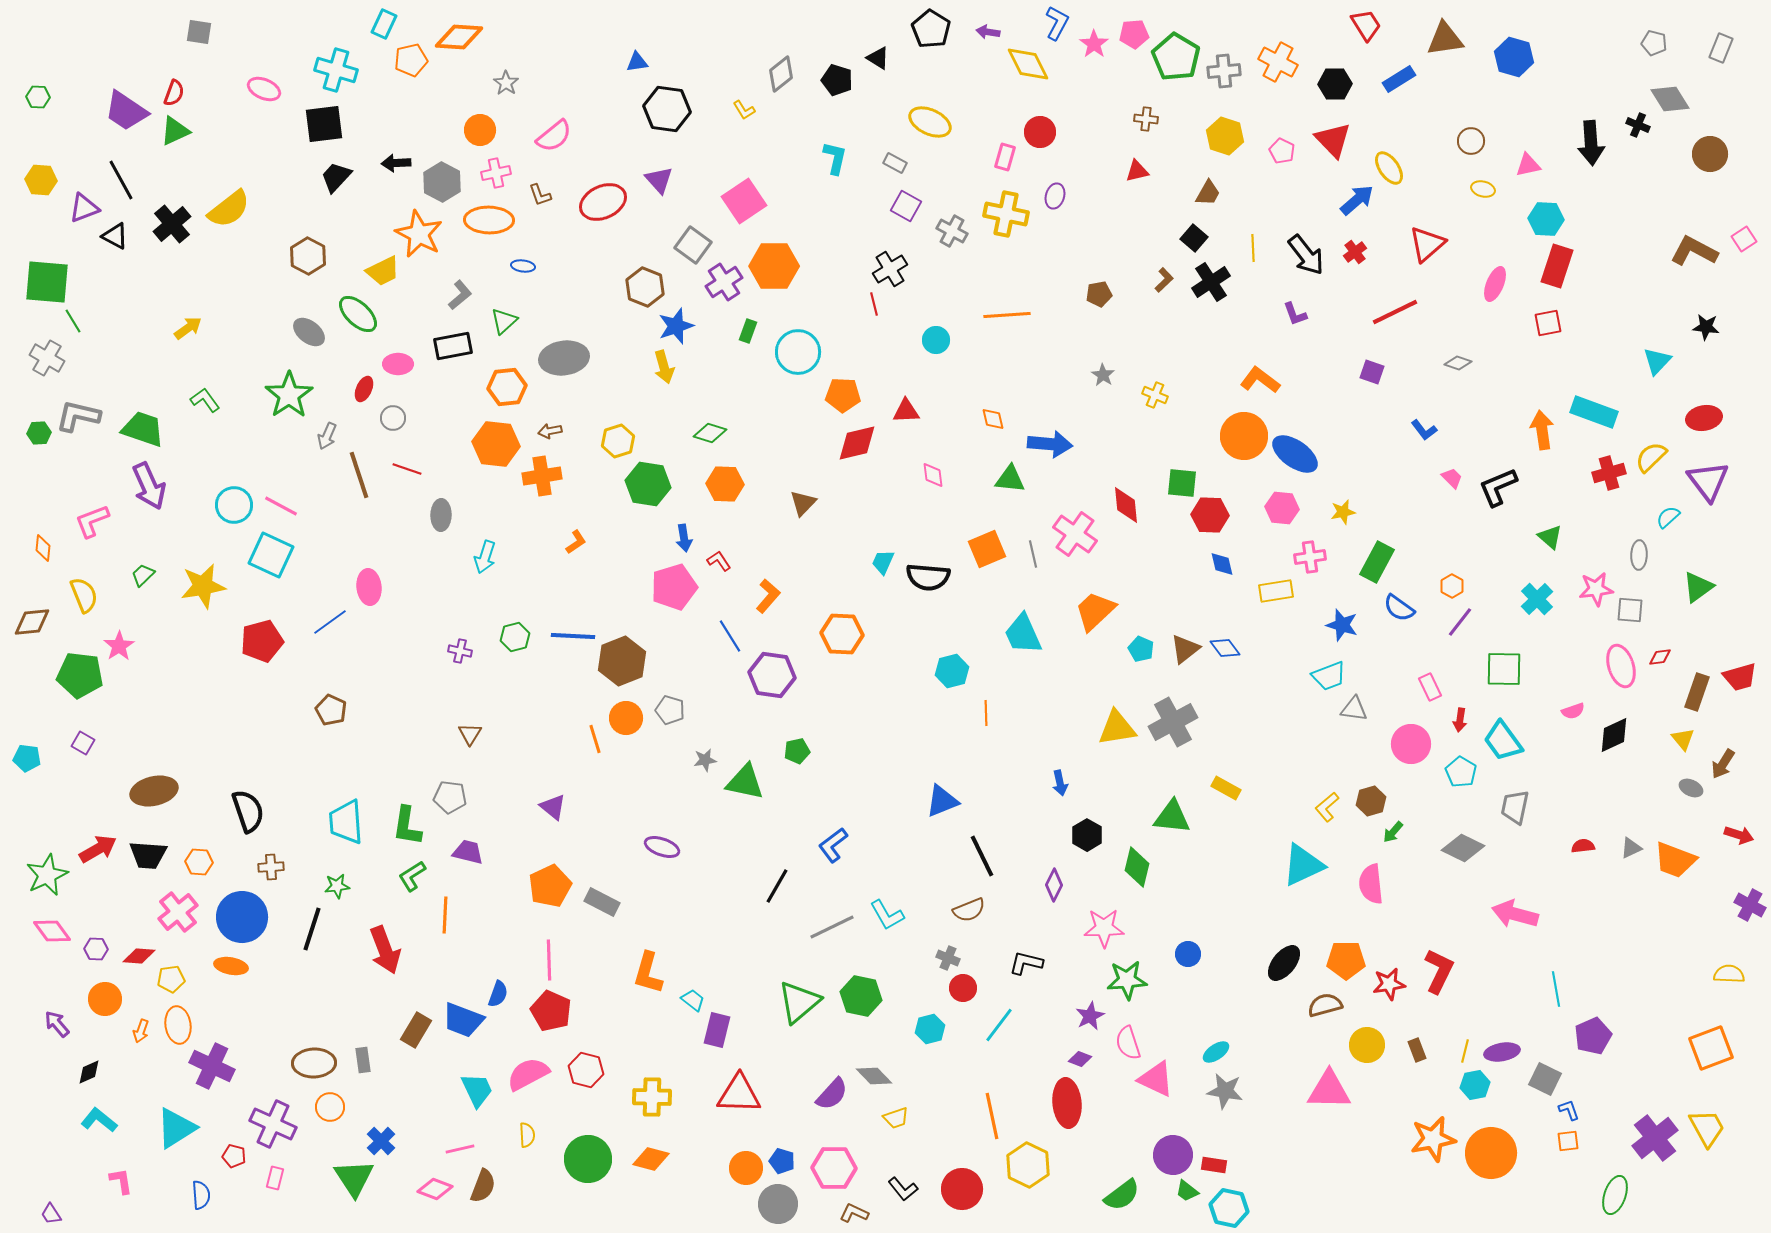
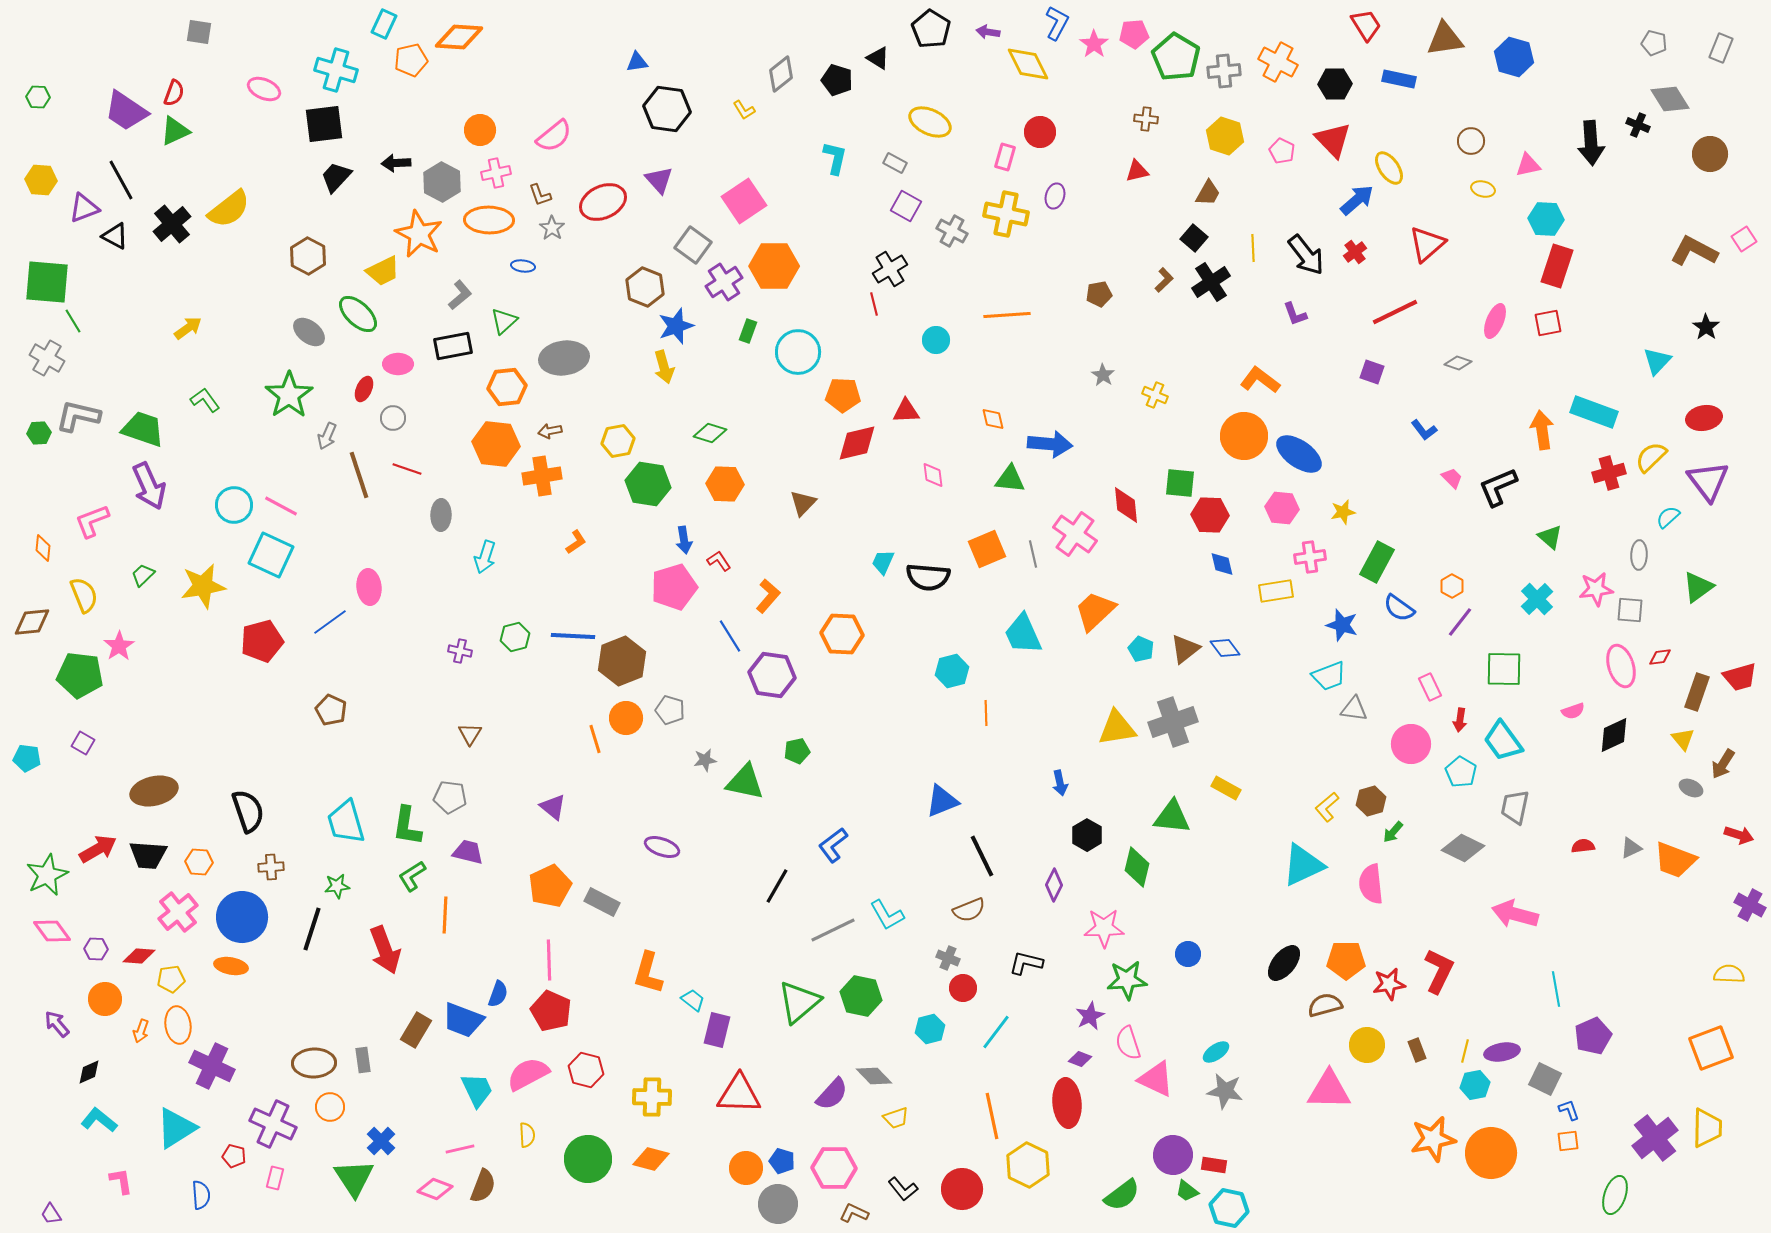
blue rectangle at (1399, 79): rotated 44 degrees clockwise
gray star at (506, 83): moved 46 px right, 145 px down
pink ellipse at (1495, 284): moved 37 px down
black star at (1706, 327): rotated 28 degrees clockwise
yellow hexagon at (618, 441): rotated 8 degrees clockwise
blue ellipse at (1295, 454): moved 4 px right
green square at (1182, 483): moved 2 px left
blue arrow at (684, 538): moved 2 px down
gray cross at (1173, 722): rotated 9 degrees clockwise
cyan trapezoid at (346, 822): rotated 12 degrees counterclockwise
gray line at (832, 927): moved 1 px right, 3 px down
cyan line at (999, 1025): moved 3 px left, 7 px down
yellow trapezoid at (1707, 1128): rotated 30 degrees clockwise
